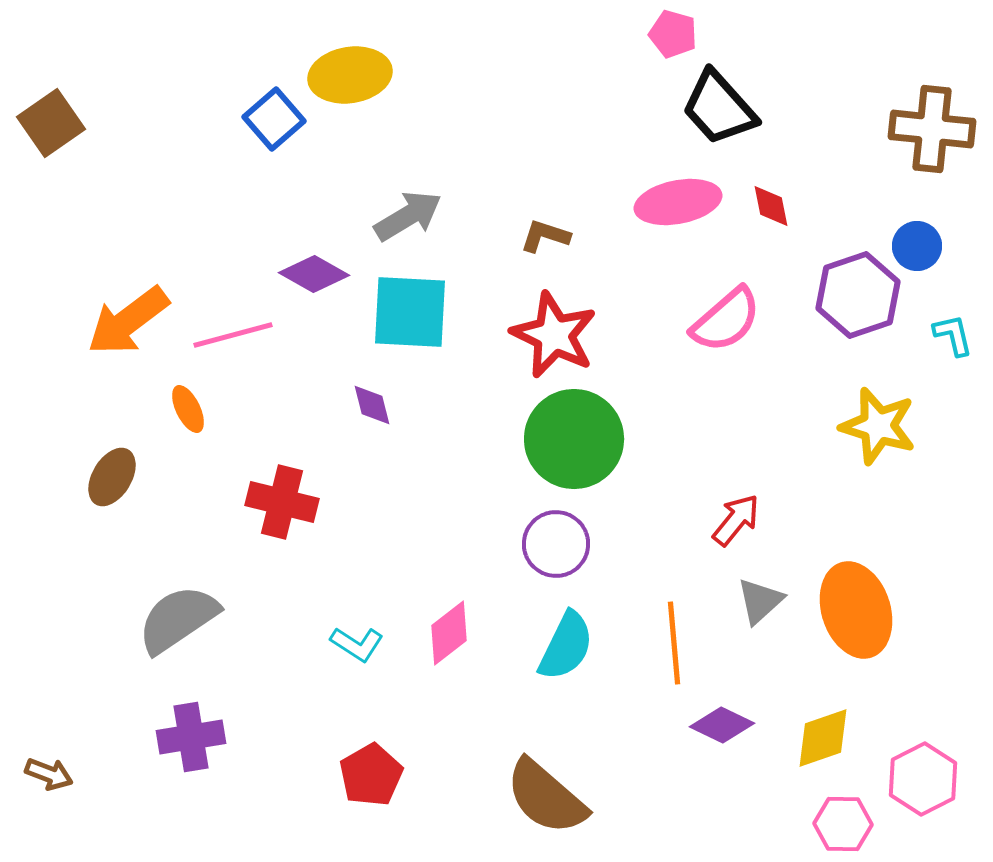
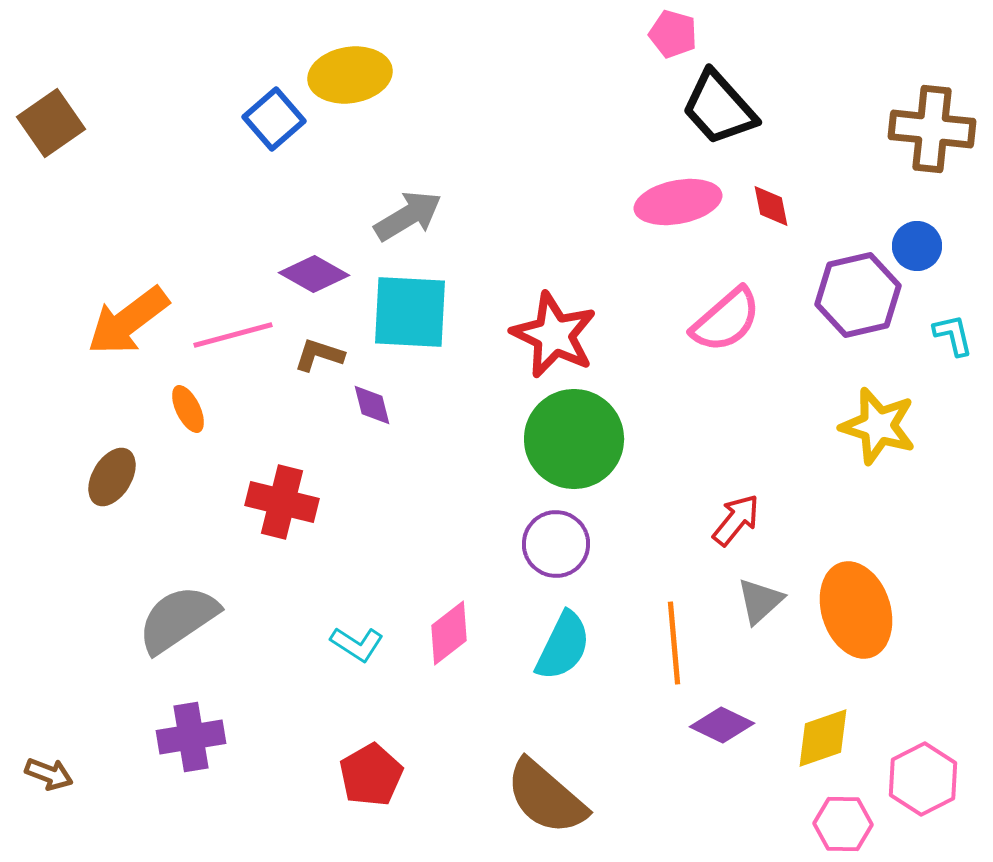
brown L-shape at (545, 236): moved 226 px left, 119 px down
purple hexagon at (858, 295): rotated 6 degrees clockwise
cyan semicircle at (566, 646): moved 3 px left
